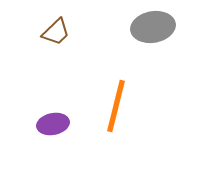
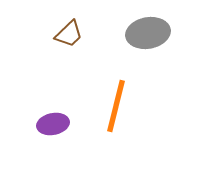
gray ellipse: moved 5 px left, 6 px down
brown trapezoid: moved 13 px right, 2 px down
